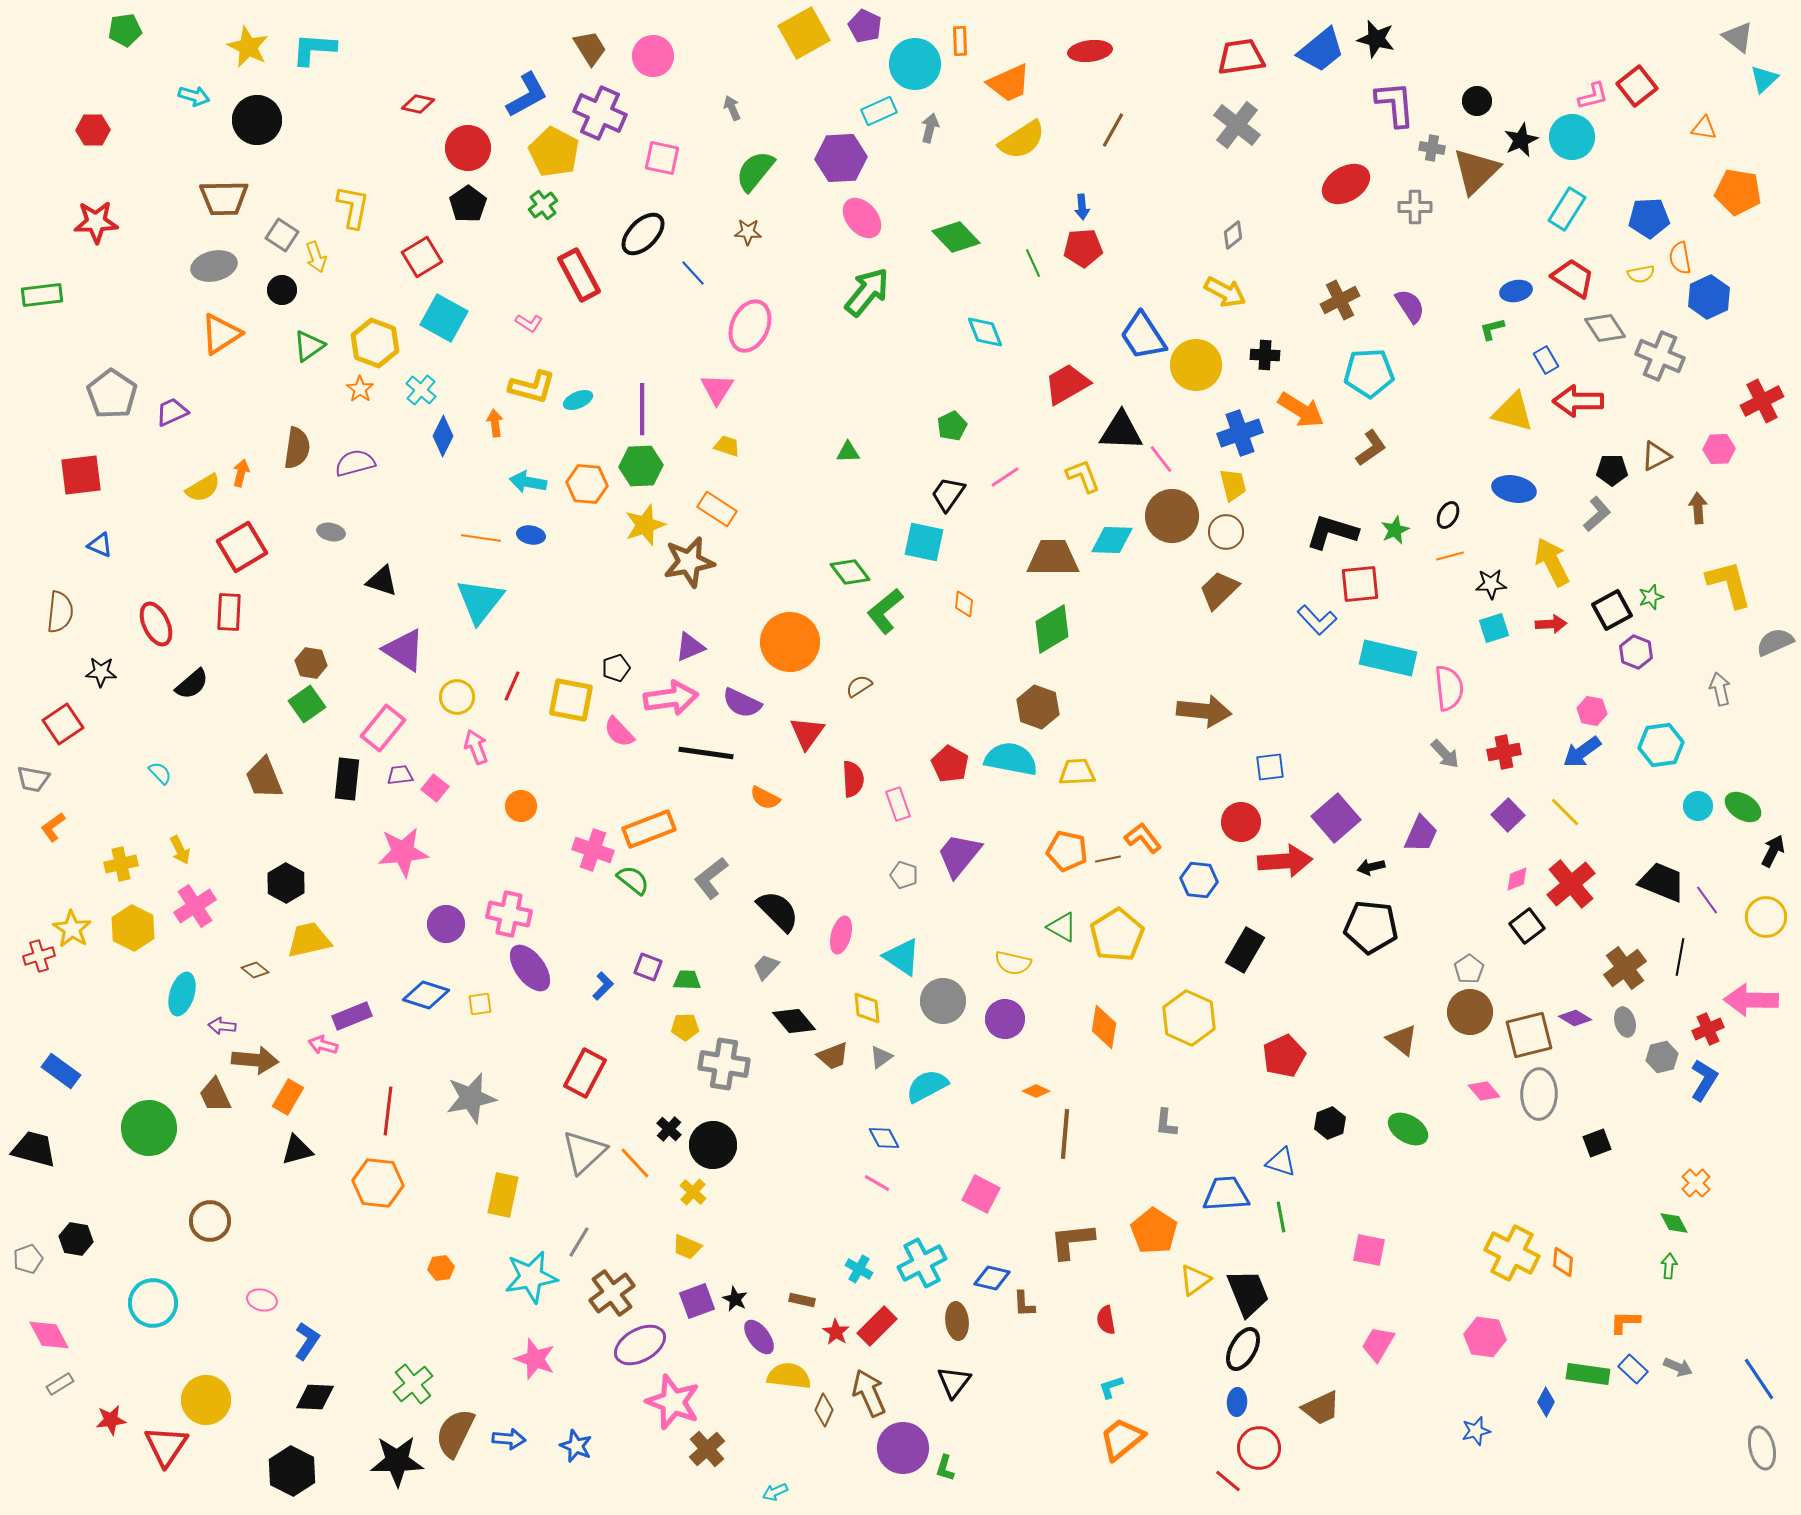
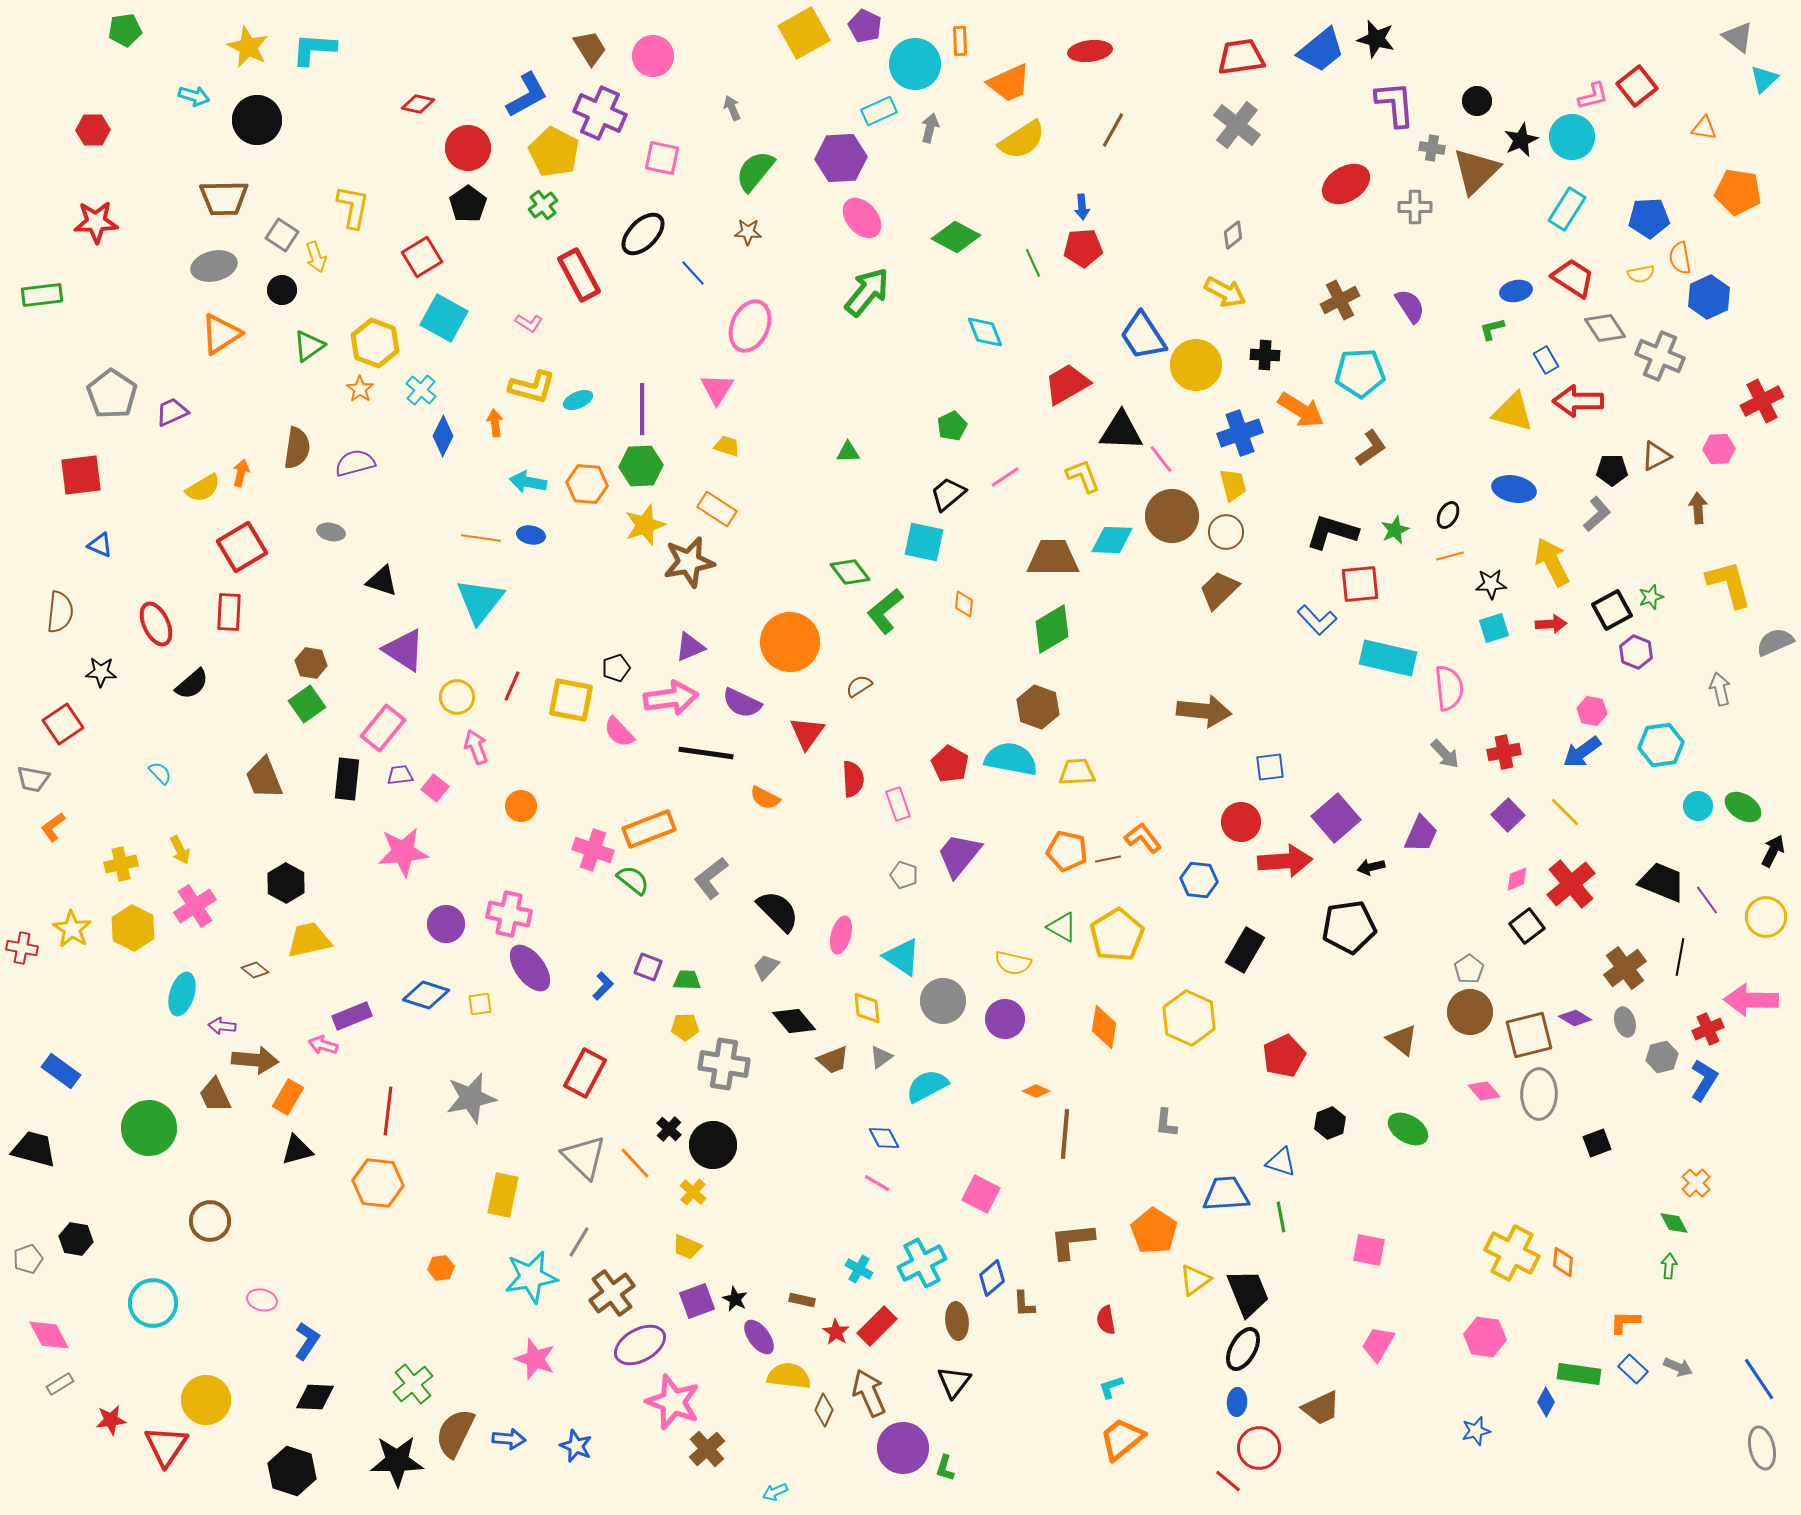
green diamond at (956, 237): rotated 18 degrees counterclockwise
cyan pentagon at (1369, 373): moved 9 px left
black trapezoid at (948, 494): rotated 15 degrees clockwise
black pentagon at (1371, 927): moved 22 px left; rotated 14 degrees counterclockwise
red cross at (39, 956): moved 17 px left, 8 px up; rotated 28 degrees clockwise
brown trapezoid at (833, 1056): moved 4 px down
gray triangle at (584, 1152): moved 5 px down; rotated 33 degrees counterclockwise
blue diamond at (992, 1278): rotated 54 degrees counterclockwise
green rectangle at (1588, 1374): moved 9 px left
black hexagon at (292, 1471): rotated 9 degrees counterclockwise
